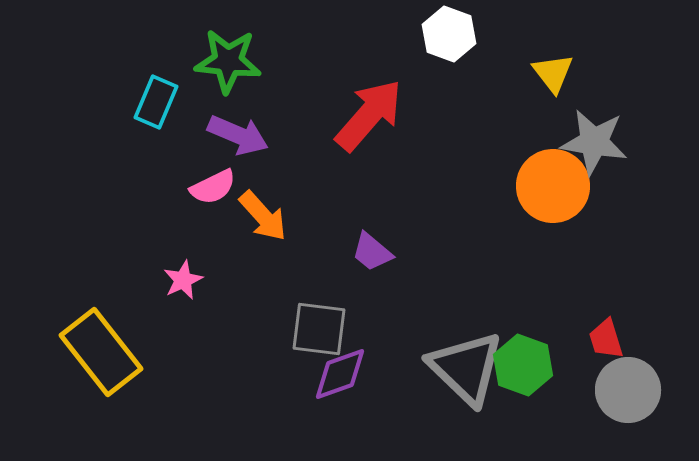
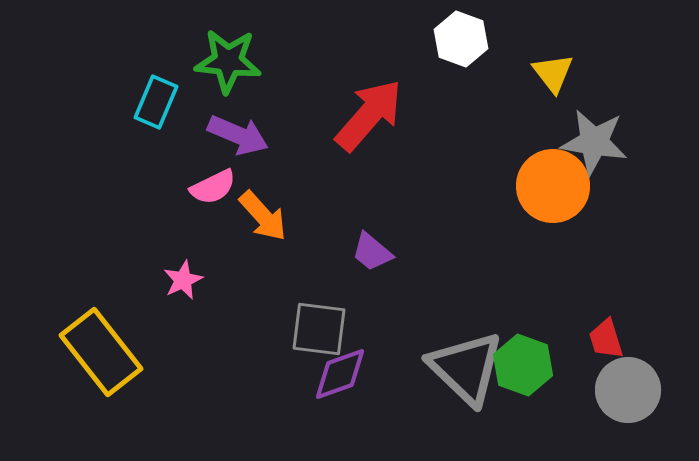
white hexagon: moved 12 px right, 5 px down
